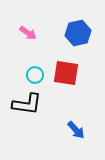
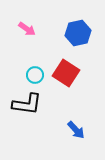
pink arrow: moved 1 px left, 4 px up
red square: rotated 24 degrees clockwise
